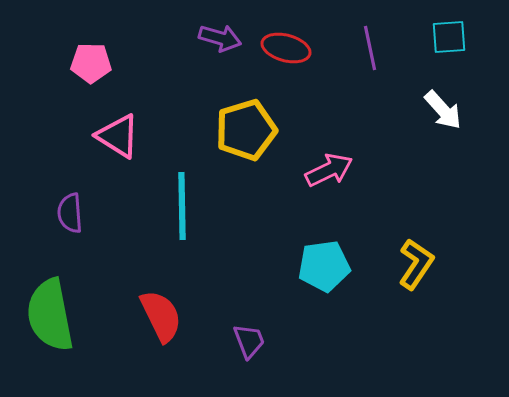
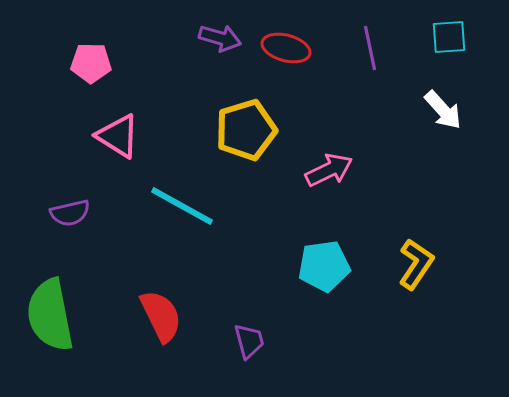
cyan line: rotated 60 degrees counterclockwise
purple semicircle: rotated 99 degrees counterclockwise
purple trapezoid: rotated 6 degrees clockwise
